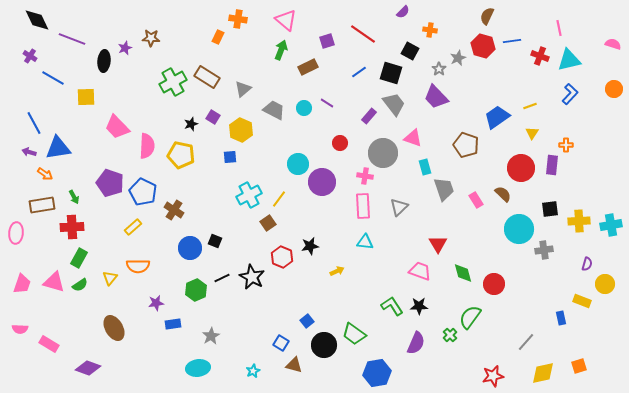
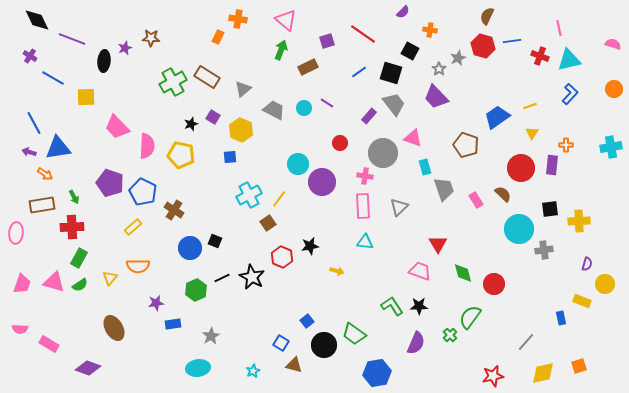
cyan cross at (611, 225): moved 78 px up
yellow arrow at (337, 271): rotated 40 degrees clockwise
